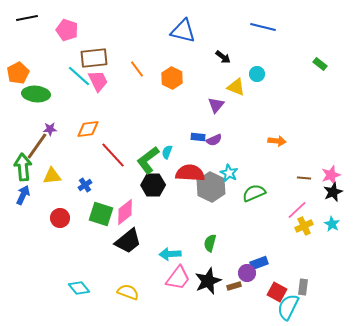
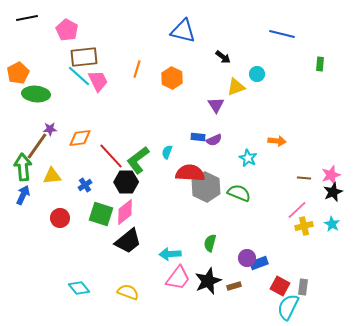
blue line at (263, 27): moved 19 px right, 7 px down
pink pentagon at (67, 30): rotated 10 degrees clockwise
brown rectangle at (94, 58): moved 10 px left, 1 px up
green rectangle at (320, 64): rotated 56 degrees clockwise
orange line at (137, 69): rotated 54 degrees clockwise
yellow triangle at (236, 87): rotated 42 degrees counterclockwise
purple triangle at (216, 105): rotated 12 degrees counterclockwise
orange diamond at (88, 129): moved 8 px left, 9 px down
red line at (113, 155): moved 2 px left, 1 px down
green L-shape at (148, 160): moved 10 px left
cyan star at (229, 173): moved 19 px right, 15 px up
black hexagon at (153, 185): moved 27 px left, 3 px up
gray hexagon at (211, 187): moved 5 px left
green semicircle at (254, 193): moved 15 px left; rotated 45 degrees clockwise
yellow cross at (304, 226): rotated 12 degrees clockwise
purple circle at (247, 273): moved 15 px up
red square at (277, 292): moved 3 px right, 6 px up
